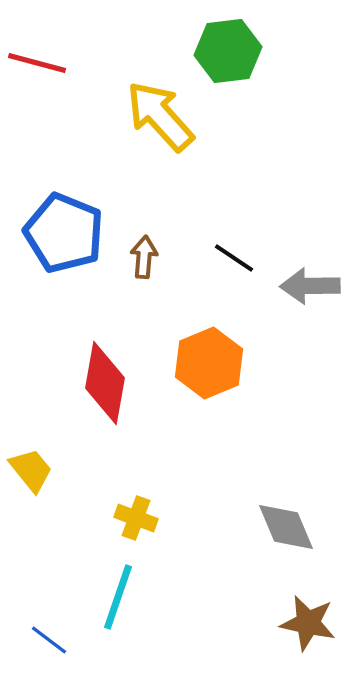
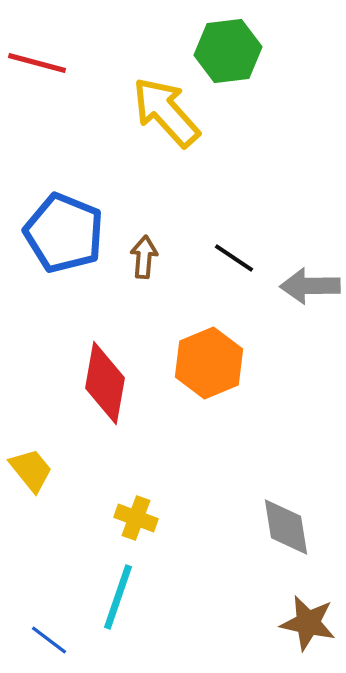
yellow arrow: moved 6 px right, 4 px up
gray diamond: rotated 14 degrees clockwise
